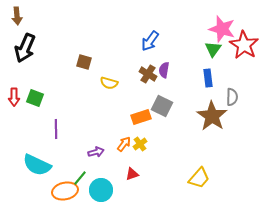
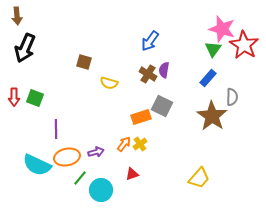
blue rectangle: rotated 48 degrees clockwise
orange ellipse: moved 2 px right, 34 px up
